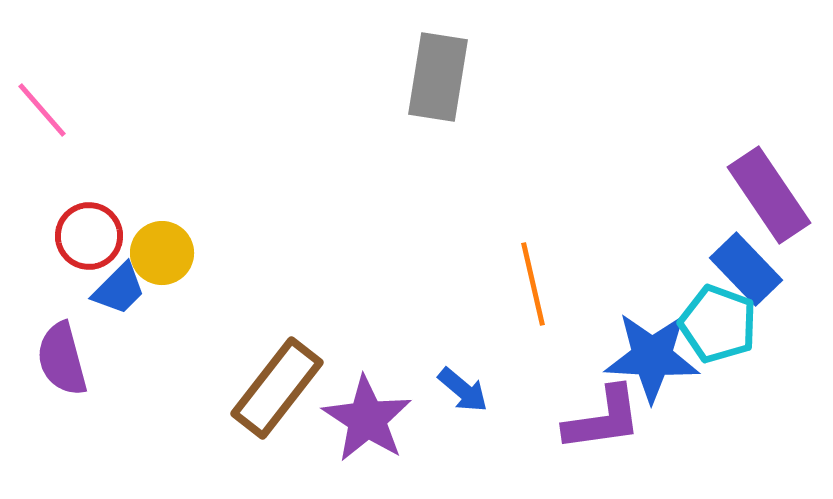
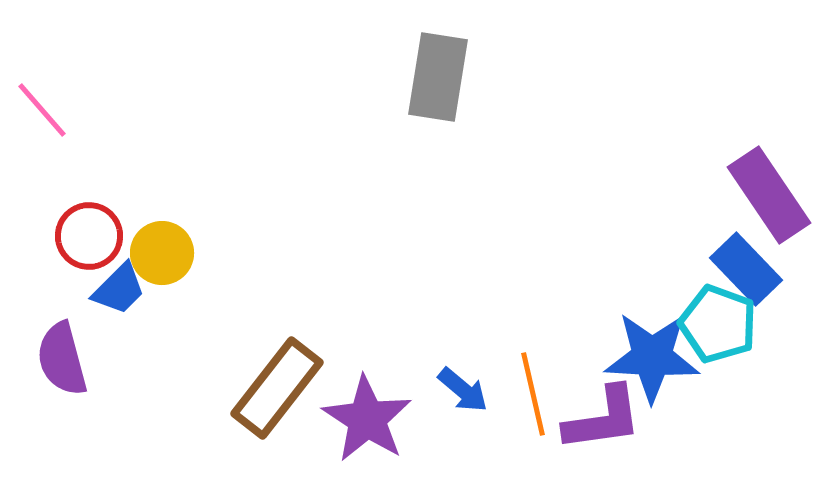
orange line: moved 110 px down
